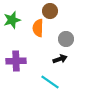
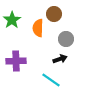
brown circle: moved 4 px right, 3 px down
green star: rotated 18 degrees counterclockwise
cyan line: moved 1 px right, 2 px up
